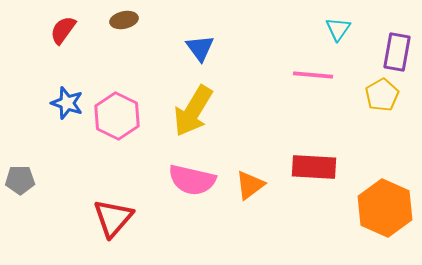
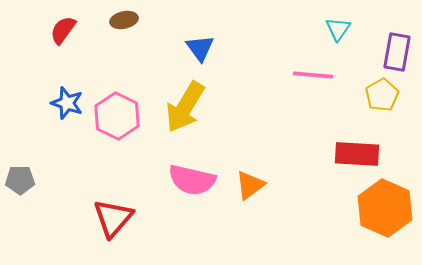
yellow arrow: moved 8 px left, 4 px up
red rectangle: moved 43 px right, 13 px up
